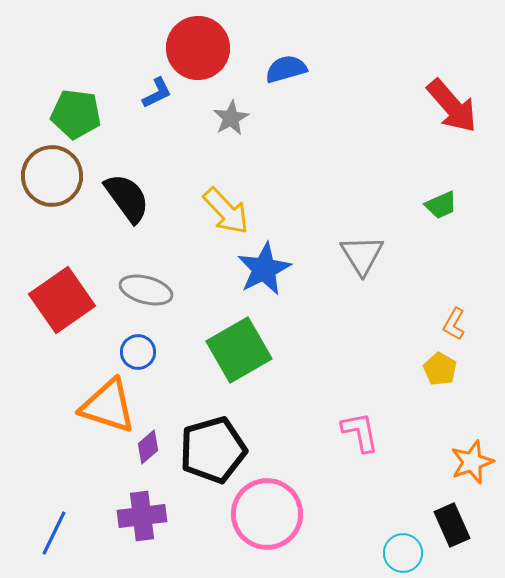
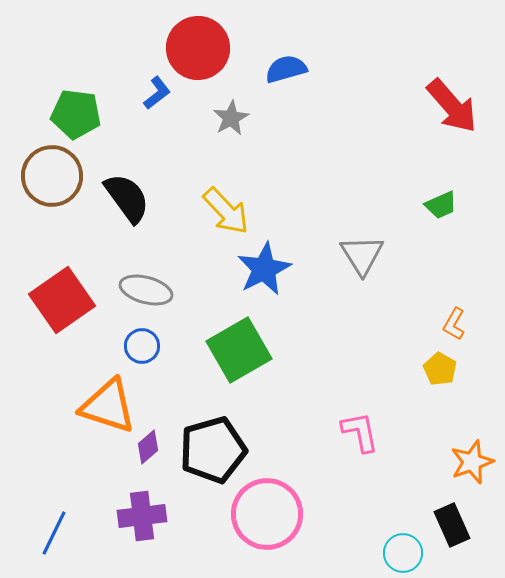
blue L-shape: rotated 12 degrees counterclockwise
blue circle: moved 4 px right, 6 px up
